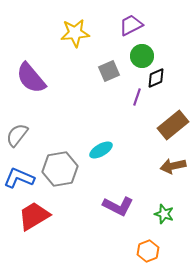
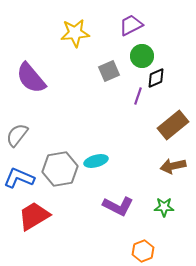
purple line: moved 1 px right, 1 px up
cyan ellipse: moved 5 px left, 11 px down; rotated 15 degrees clockwise
green star: moved 7 px up; rotated 18 degrees counterclockwise
orange hexagon: moved 5 px left
